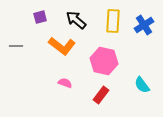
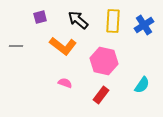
black arrow: moved 2 px right
orange L-shape: moved 1 px right
cyan semicircle: rotated 108 degrees counterclockwise
